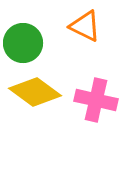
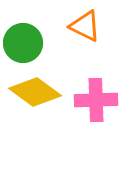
pink cross: rotated 15 degrees counterclockwise
